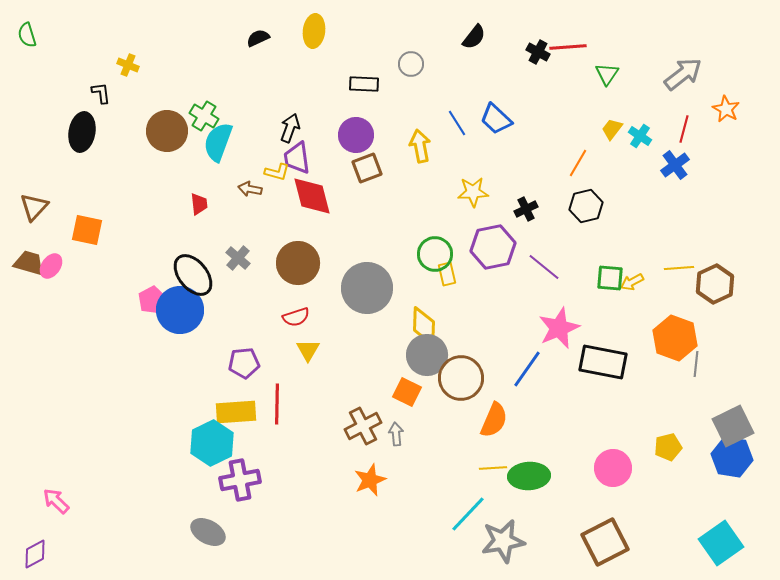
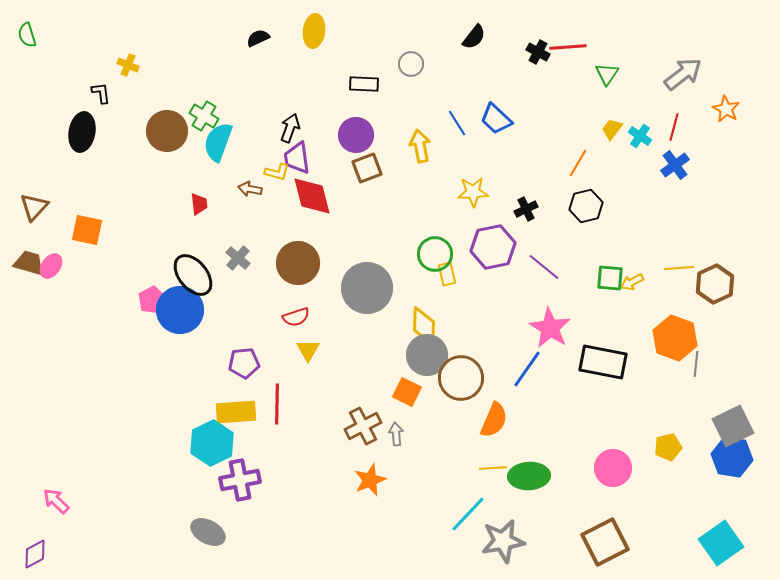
red line at (684, 129): moved 10 px left, 2 px up
pink star at (559, 328): moved 9 px left; rotated 18 degrees counterclockwise
